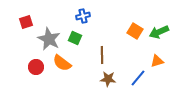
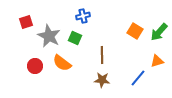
green arrow: rotated 24 degrees counterclockwise
gray star: moved 3 px up
red circle: moved 1 px left, 1 px up
brown star: moved 6 px left, 1 px down
